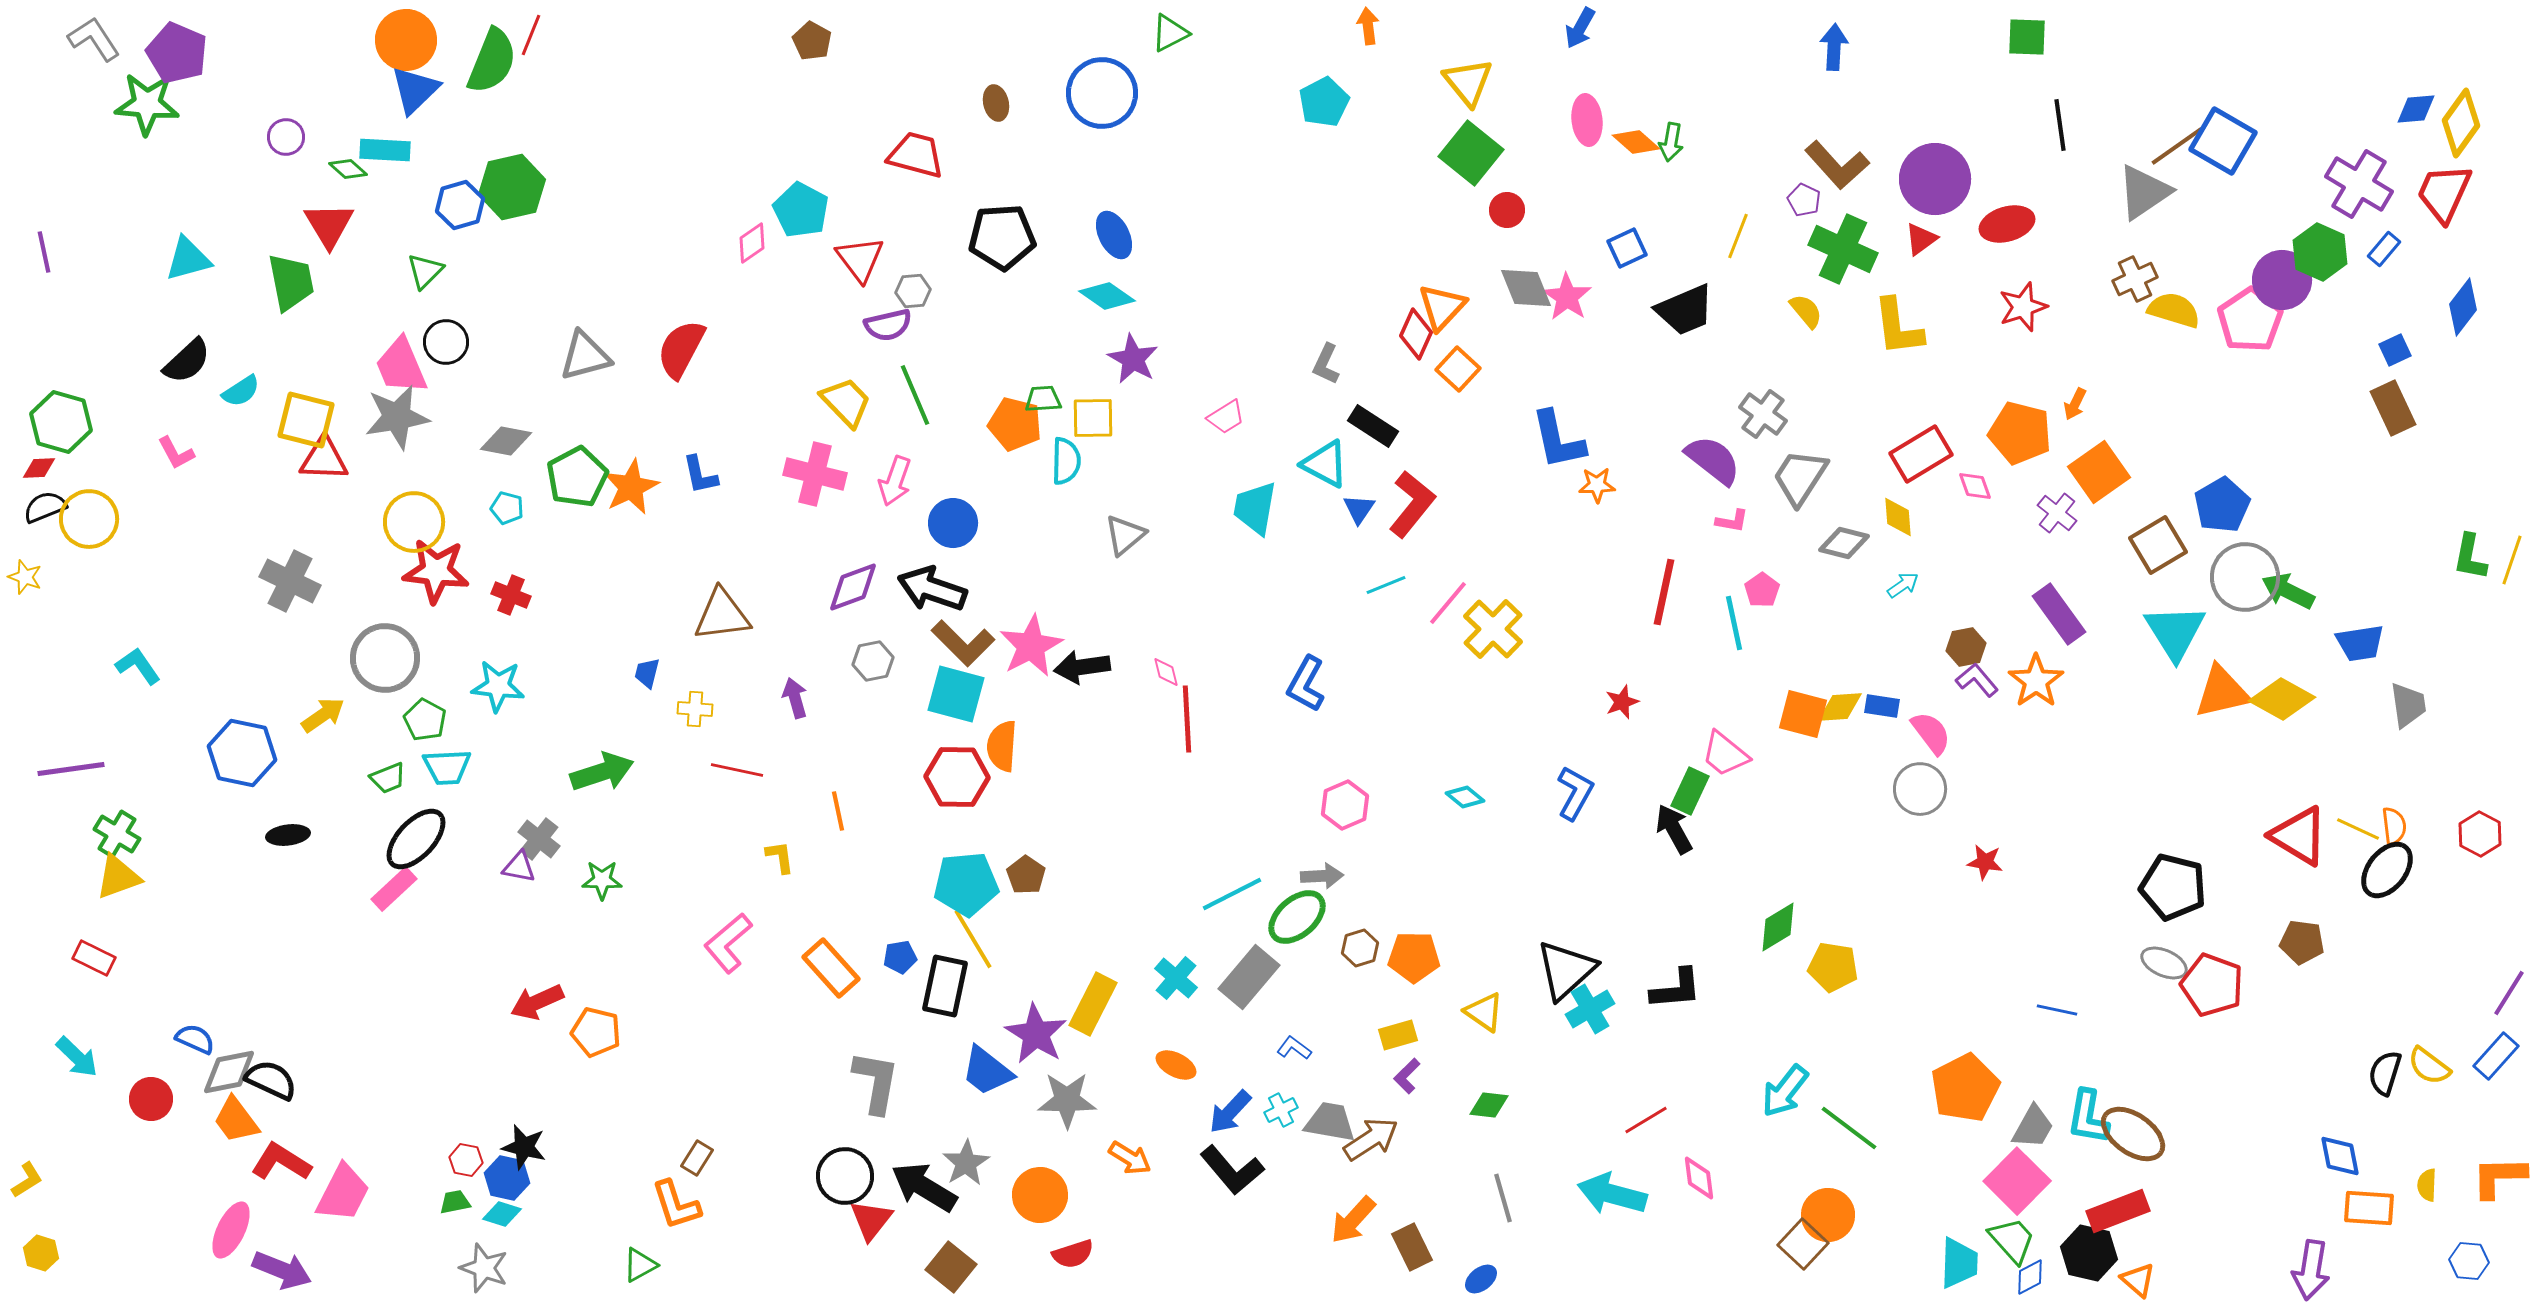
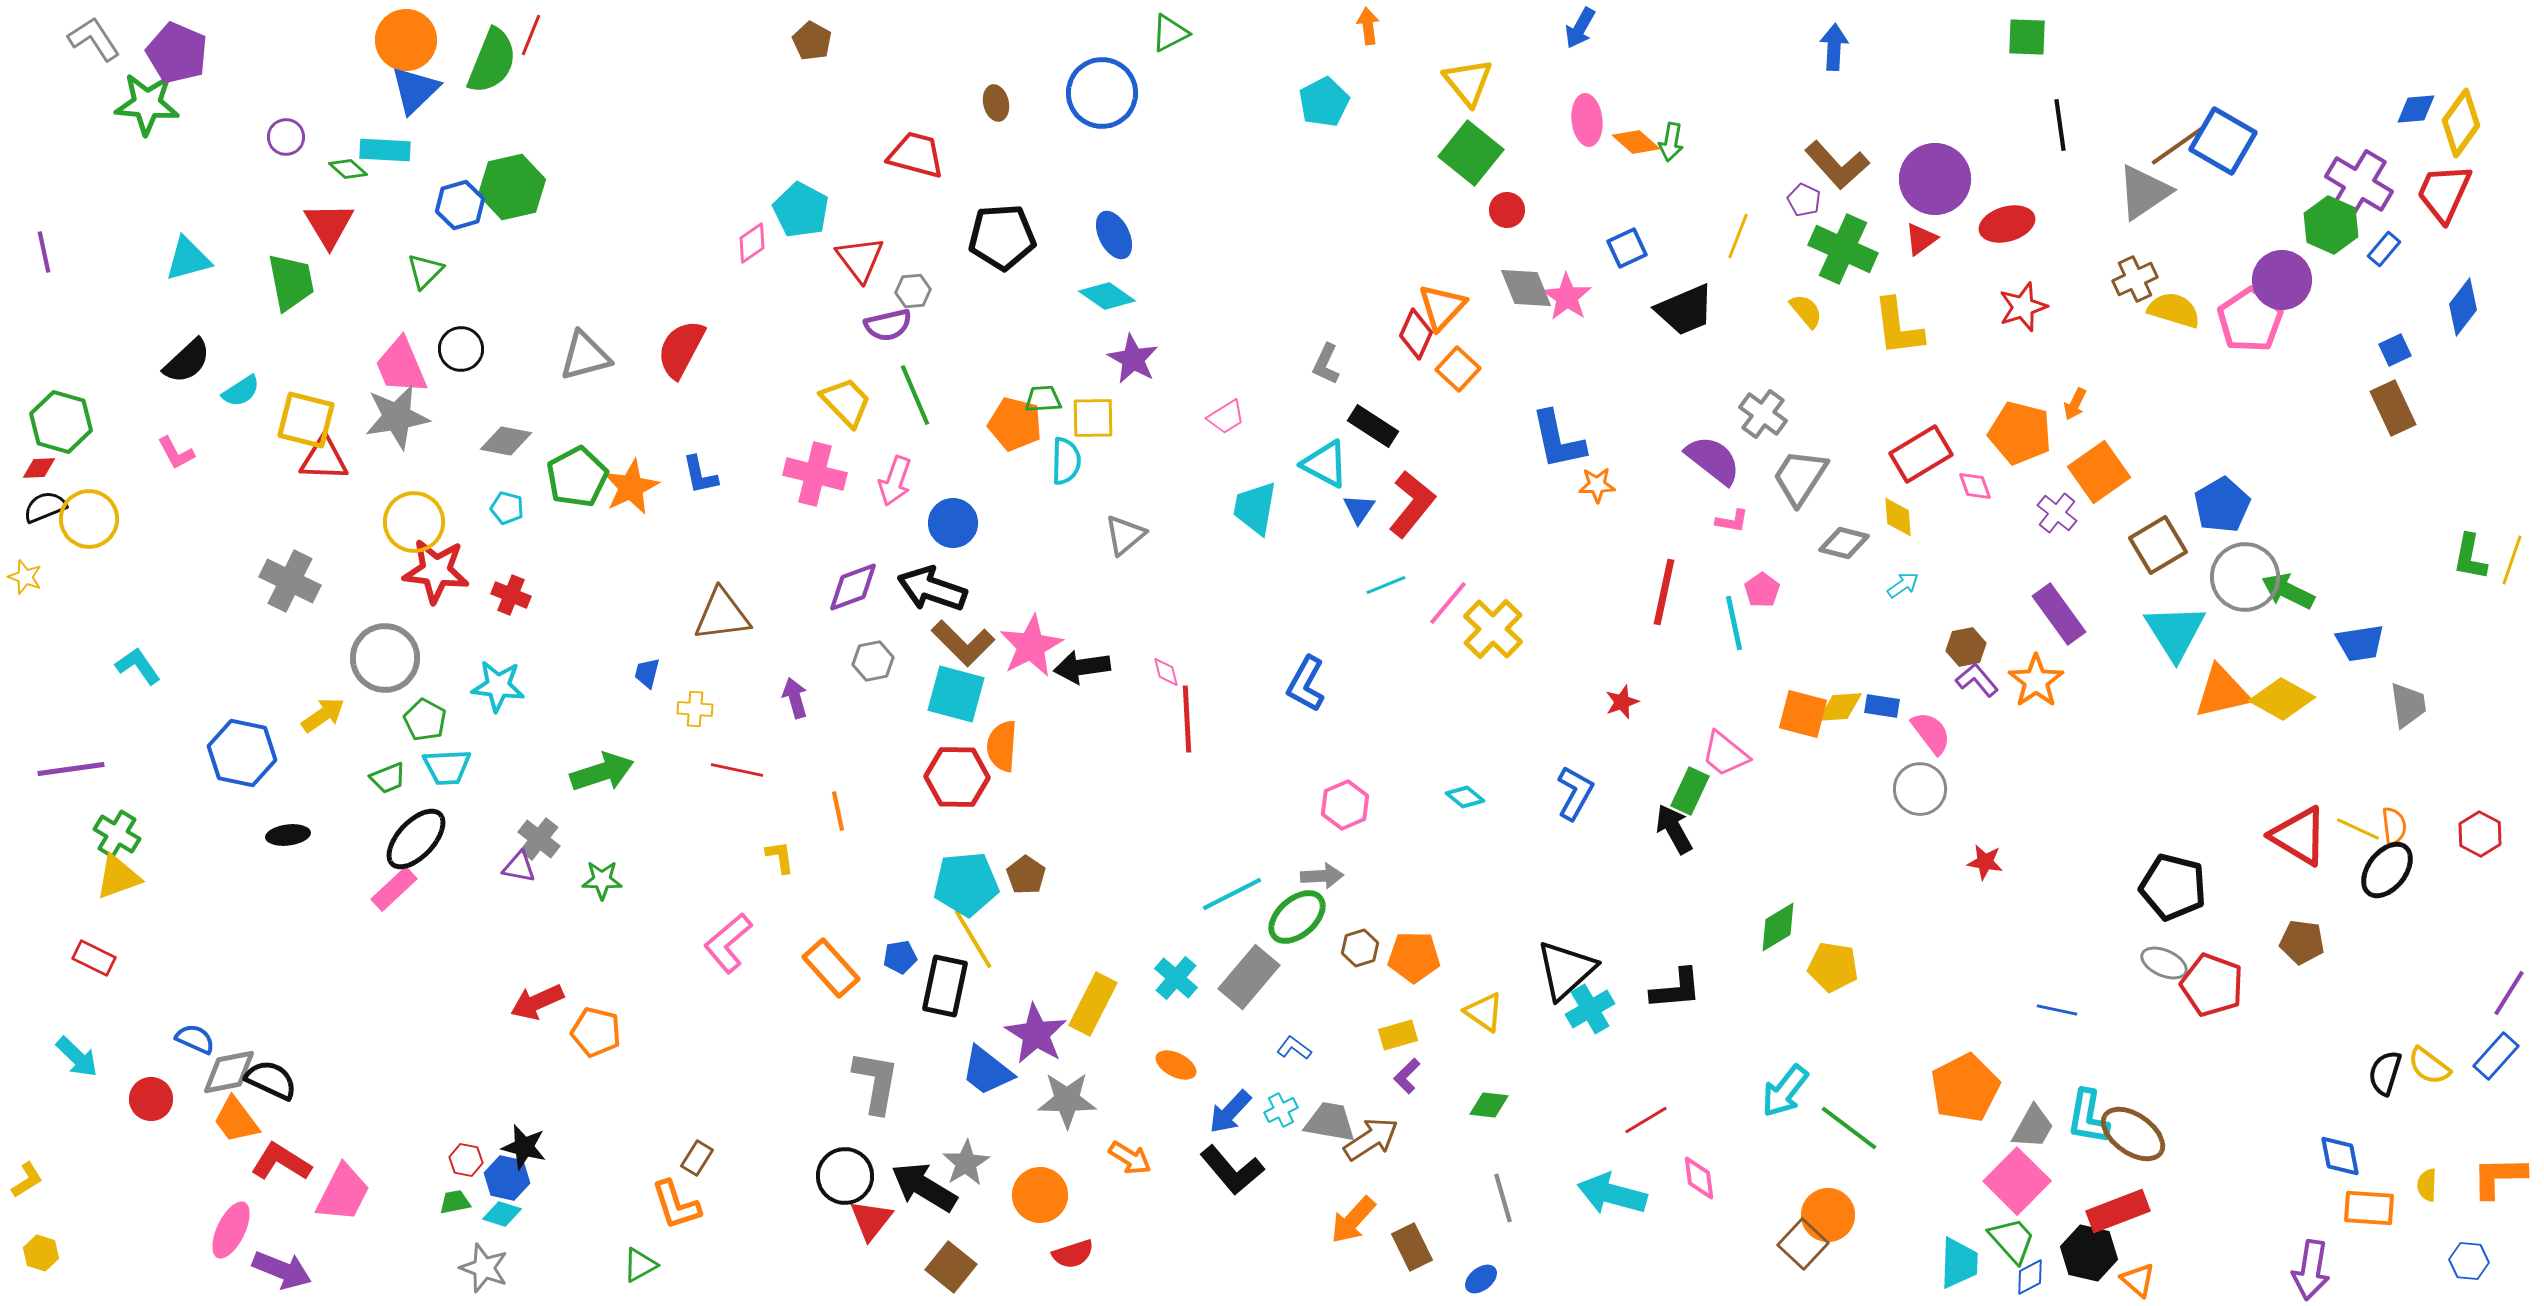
green hexagon at (2320, 252): moved 11 px right, 27 px up
black circle at (446, 342): moved 15 px right, 7 px down
